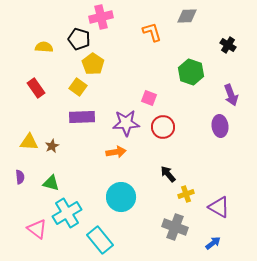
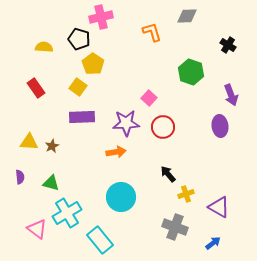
pink square: rotated 21 degrees clockwise
